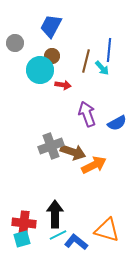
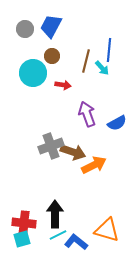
gray circle: moved 10 px right, 14 px up
cyan circle: moved 7 px left, 3 px down
